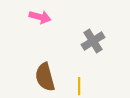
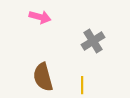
brown semicircle: moved 2 px left
yellow line: moved 3 px right, 1 px up
